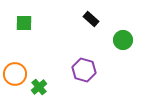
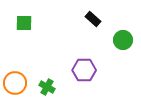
black rectangle: moved 2 px right
purple hexagon: rotated 15 degrees counterclockwise
orange circle: moved 9 px down
green cross: moved 8 px right; rotated 21 degrees counterclockwise
